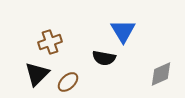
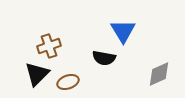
brown cross: moved 1 px left, 4 px down
gray diamond: moved 2 px left
brown ellipse: rotated 25 degrees clockwise
